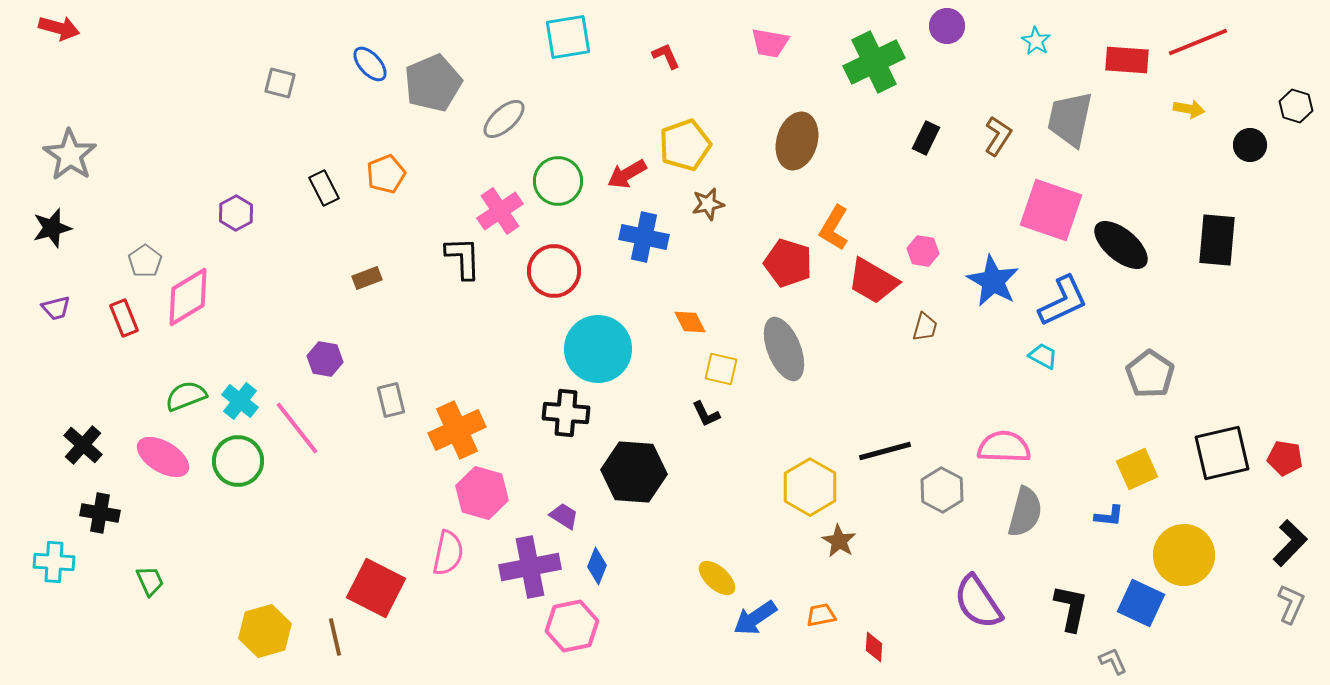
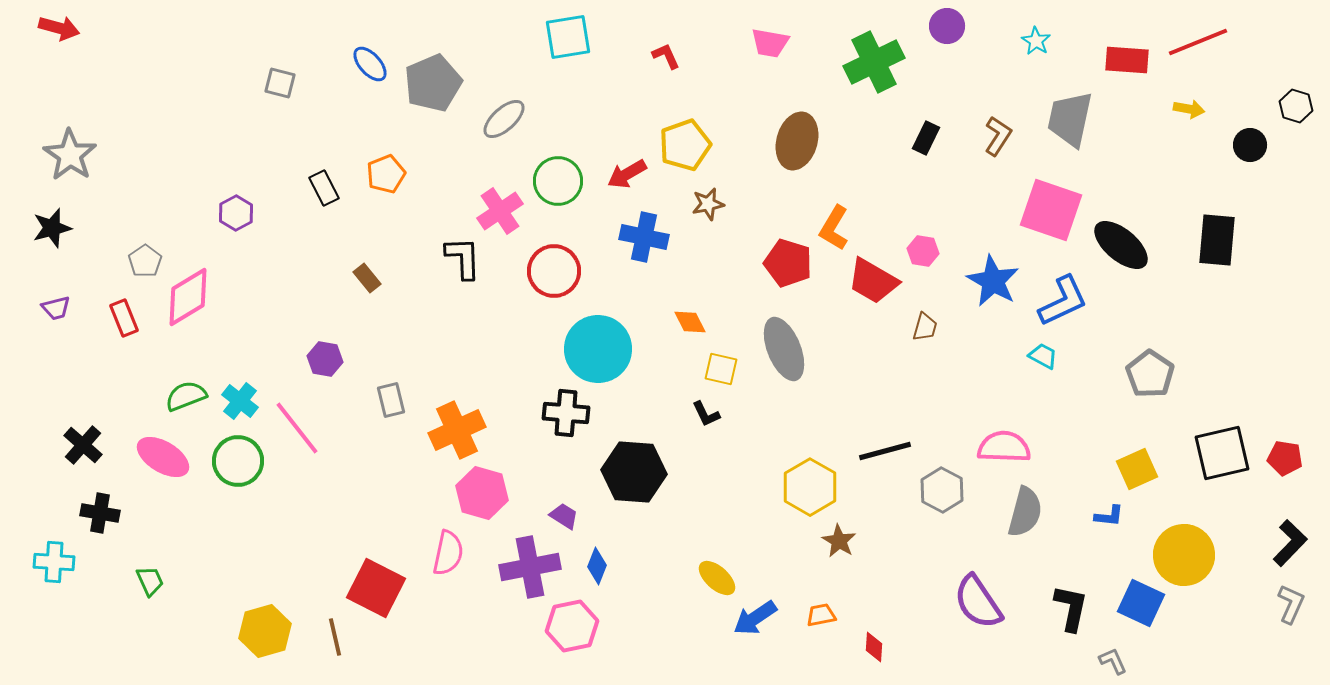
brown rectangle at (367, 278): rotated 72 degrees clockwise
